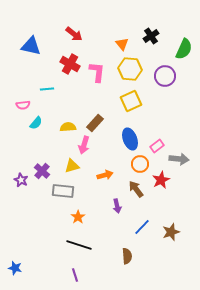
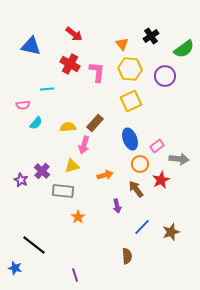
green semicircle: rotated 30 degrees clockwise
black line: moved 45 px left; rotated 20 degrees clockwise
